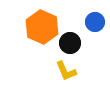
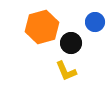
orange hexagon: rotated 20 degrees clockwise
black circle: moved 1 px right
